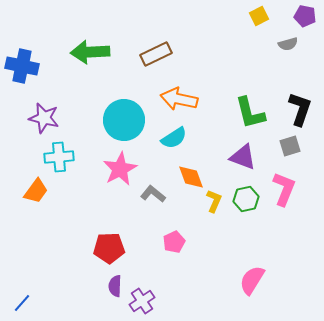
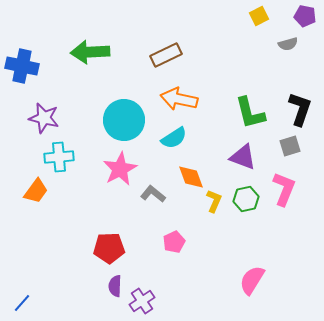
brown rectangle: moved 10 px right, 1 px down
